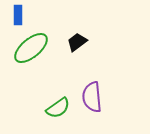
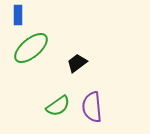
black trapezoid: moved 21 px down
purple semicircle: moved 10 px down
green semicircle: moved 2 px up
